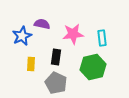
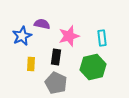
pink star: moved 4 px left, 2 px down; rotated 10 degrees counterclockwise
